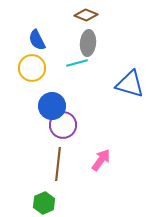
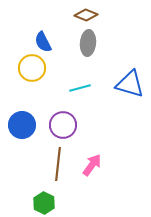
blue semicircle: moved 6 px right, 2 px down
cyan line: moved 3 px right, 25 px down
blue circle: moved 30 px left, 19 px down
pink arrow: moved 9 px left, 5 px down
green hexagon: rotated 10 degrees counterclockwise
